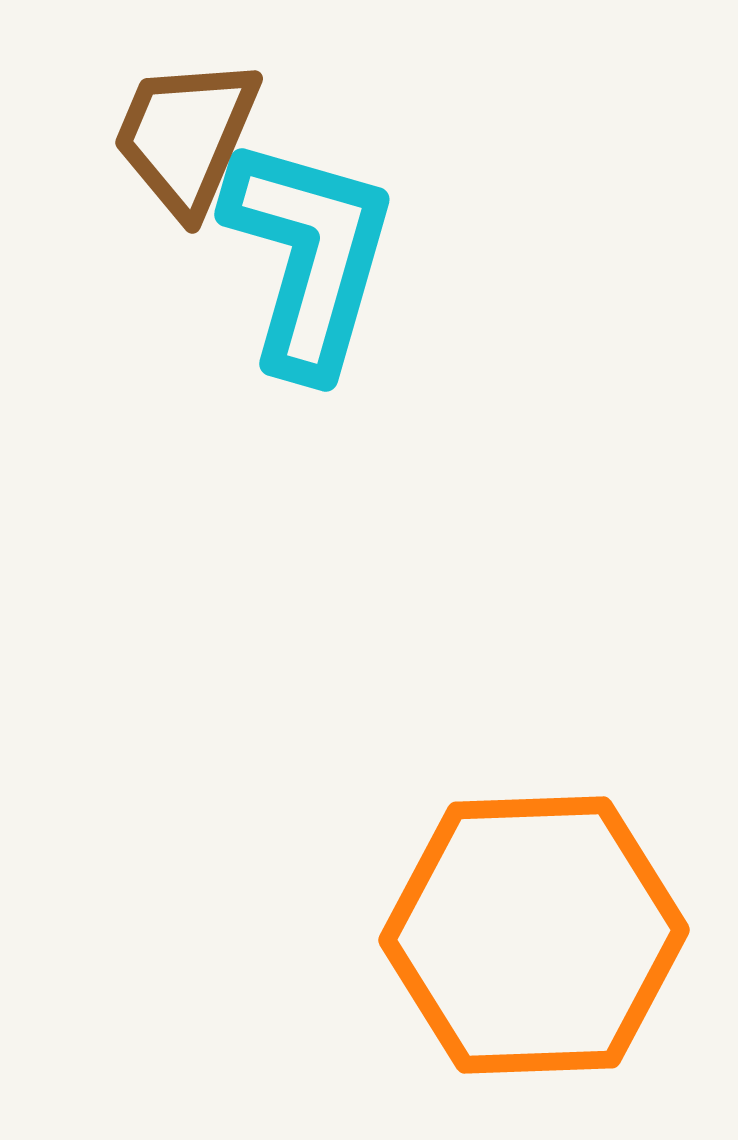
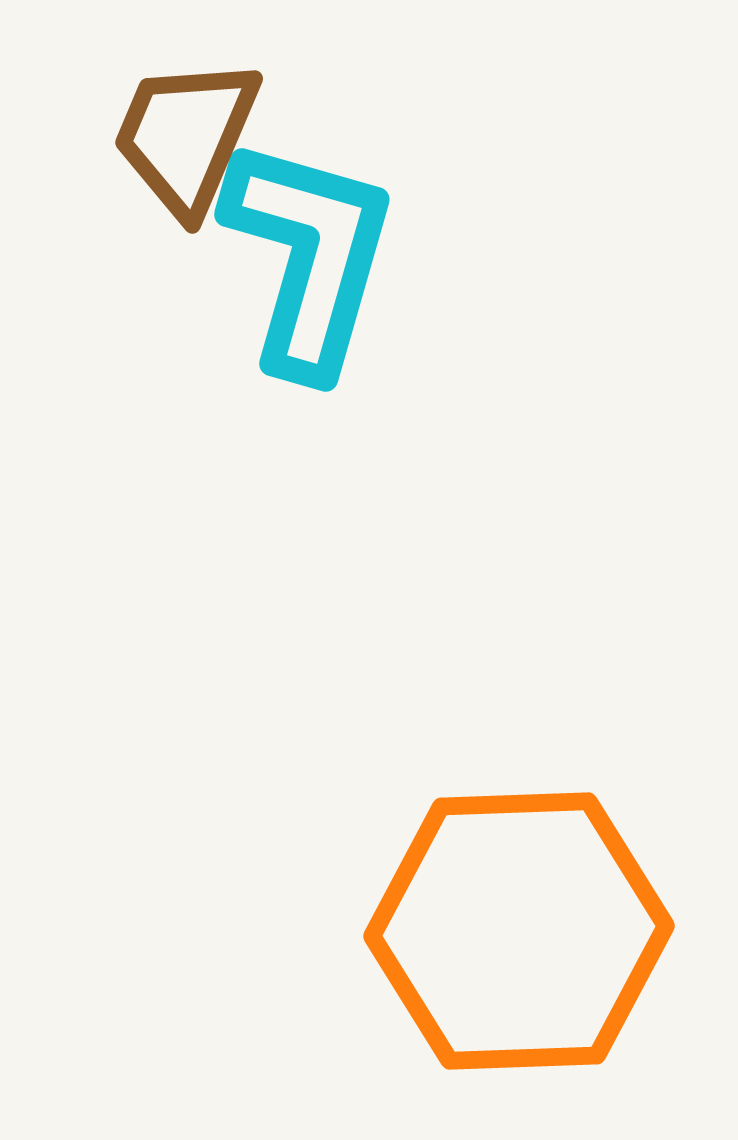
orange hexagon: moved 15 px left, 4 px up
